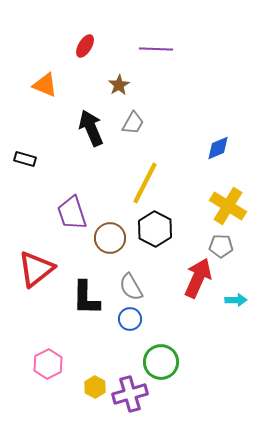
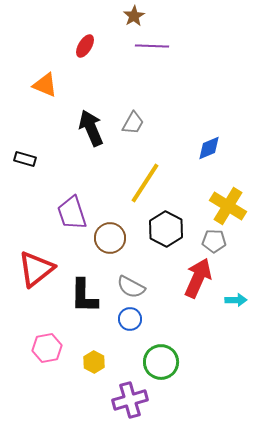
purple line: moved 4 px left, 3 px up
brown star: moved 15 px right, 69 px up
blue diamond: moved 9 px left
yellow line: rotated 6 degrees clockwise
black hexagon: moved 11 px right
gray pentagon: moved 7 px left, 5 px up
gray semicircle: rotated 32 degrees counterclockwise
black L-shape: moved 2 px left, 2 px up
pink hexagon: moved 1 px left, 16 px up; rotated 16 degrees clockwise
yellow hexagon: moved 1 px left, 25 px up
purple cross: moved 6 px down
